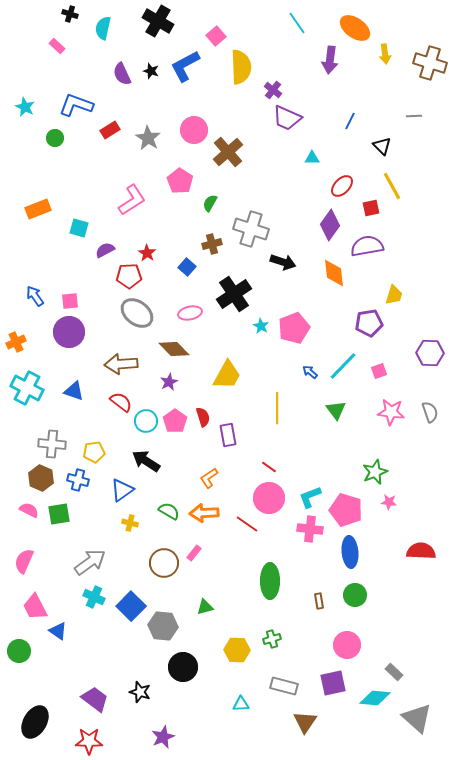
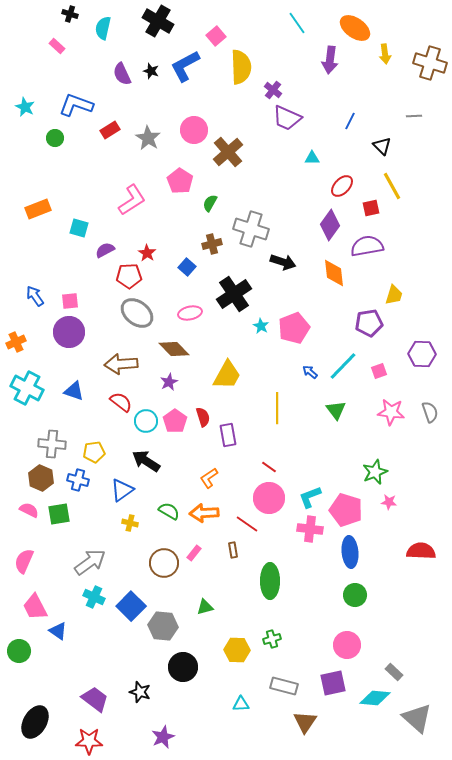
purple hexagon at (430, 353): moved 8 px left, 1 px down
brown rectangle at (319, 601): moved 86 px left, 51 px up
